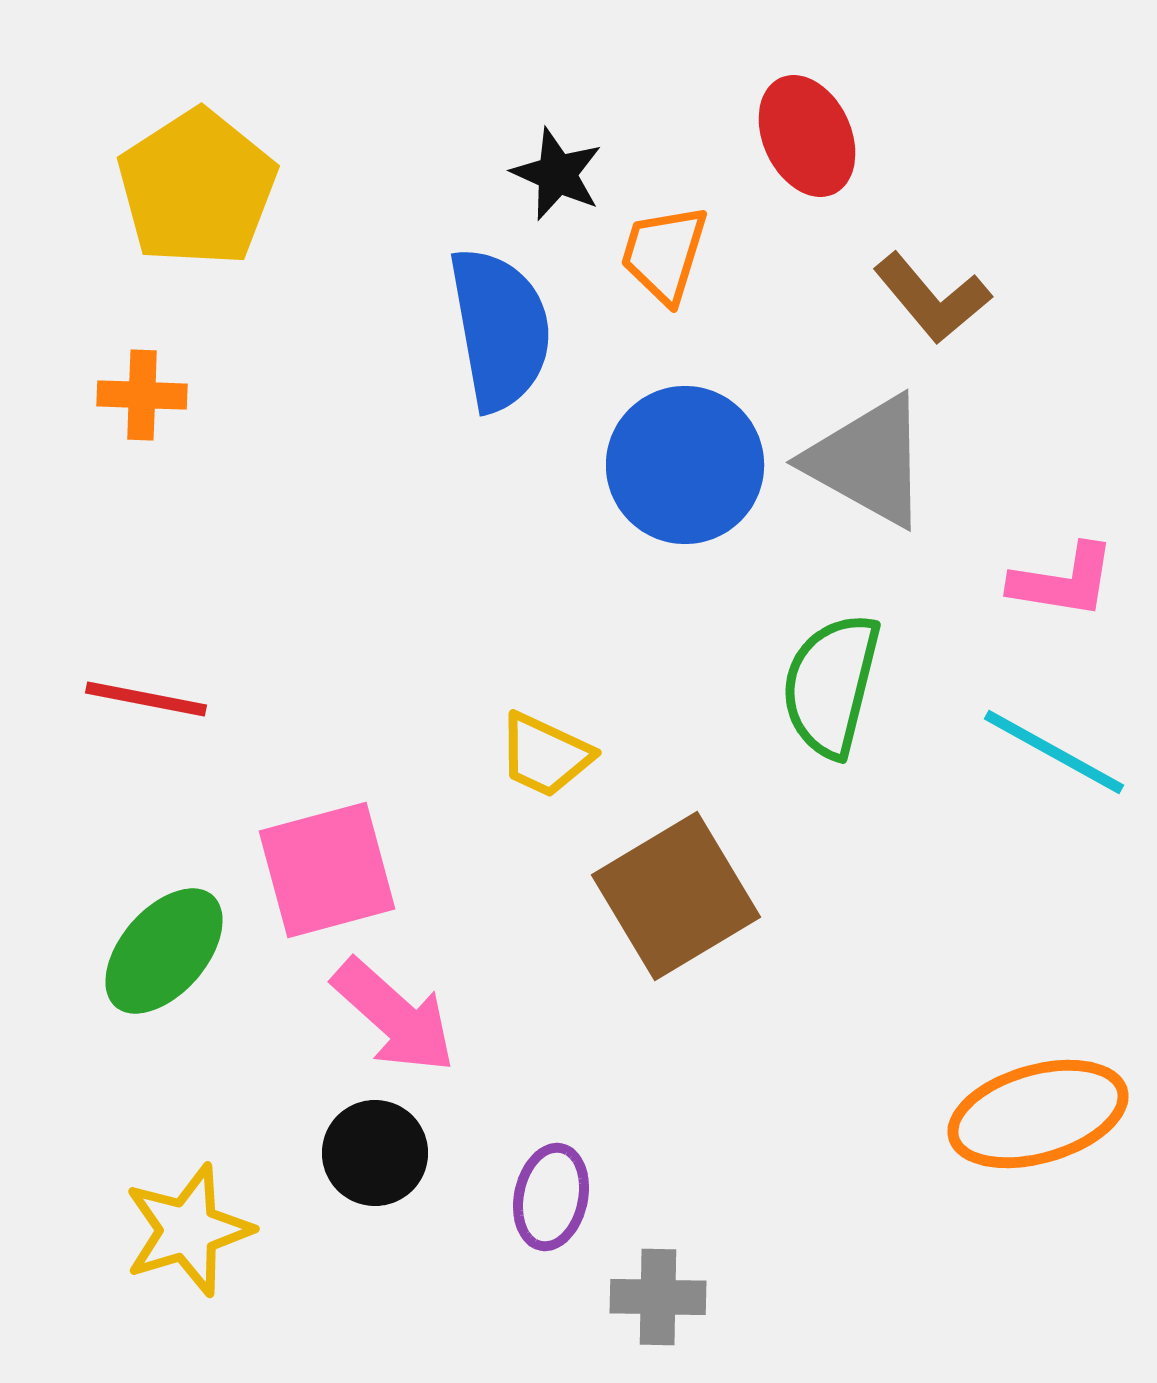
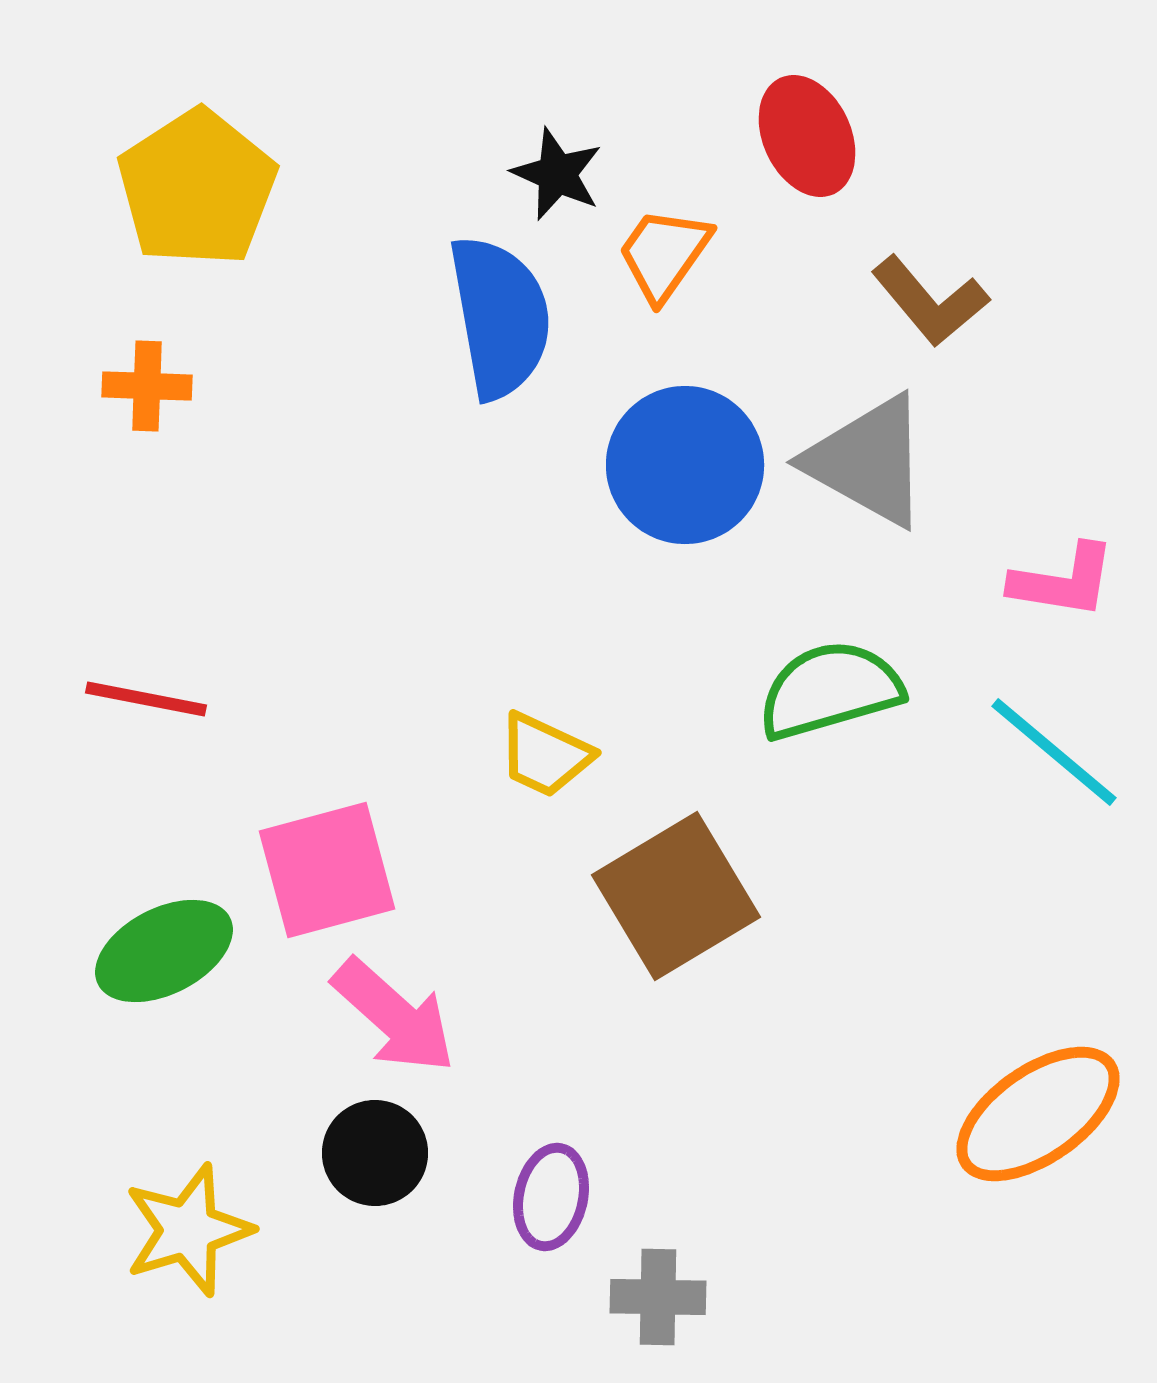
orange trapezoid: rotated 18 degrees clockwise
brown L-shape: moved 2 px left, 3 px down
blue semicircle: moved 12 px up
orange cross: moved 5 px right, 9 px up
green semicircle: moved 1 px left, 5 px down; rotated 60 degrees clockwise
cyan line: rotated 11 degrees clockwise
green ellipse: rotated 22 degrees clockwise
orange ellipse: rotated 19 degrees counterclockwise
